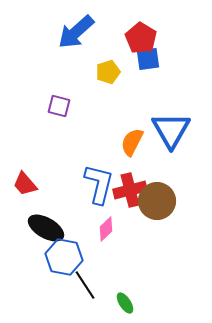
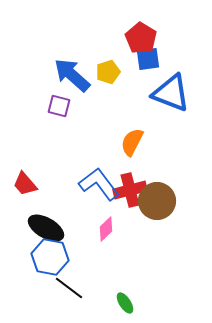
blue arrow: moved 4 px left, 43 px down; rotated 84 degrees clockwise
blue triangle: moved 37 px up; rotated 39 degrees counterclockwise
blue L-shape: rotated 51 degrees counterclockwise
blue hexagon: moved 14 px left
black line: moved 16 px left, 3 px down; rotated 20 degrees counterclockwise
